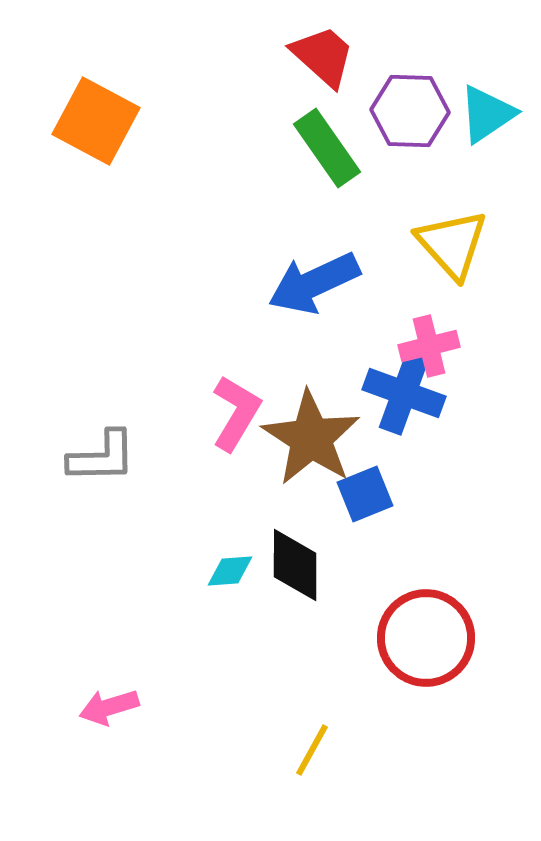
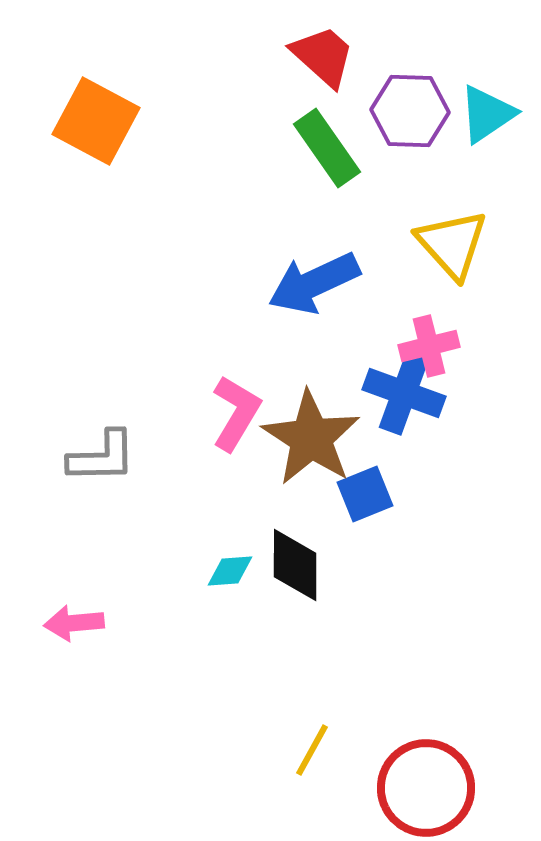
red circle: moved 150 px down
pink arrow: moved 35 px left, 84 px up; rotated 12 degrees clockwise
